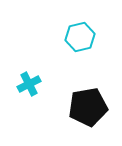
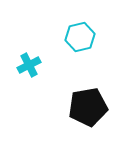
cyan cross: moved 19 px up
